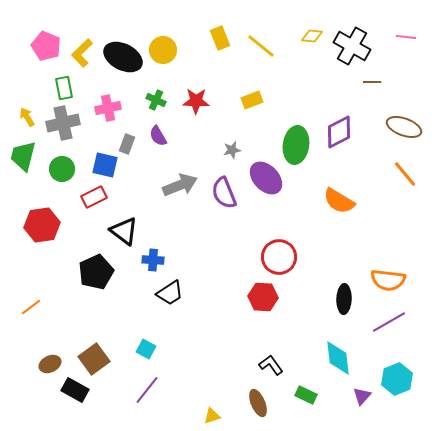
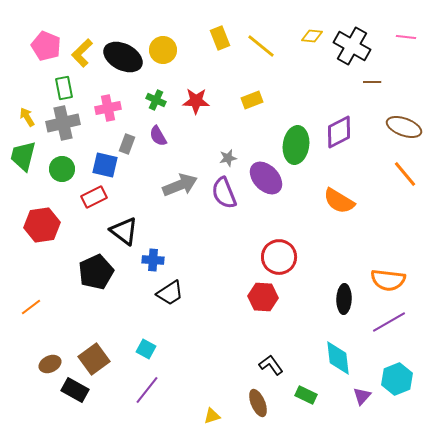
gray star at (232, 150): moved 4 px left, 8 px down
